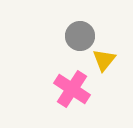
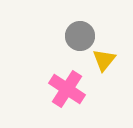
pink cross: moved 5 px left
